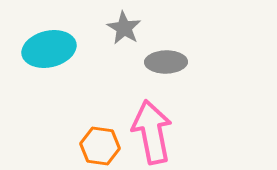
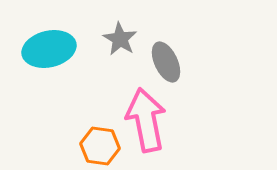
gray star: moved 4 px left, 11 px down
gray ellipse: rotated 66 degrees clockwise
pink arrow: moved 6 px left, 12 px up
